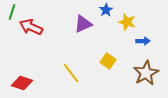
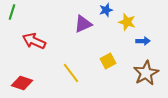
blue star: rotated 16 degrees clockwise
red arrow: moved 3 px right, 14 px down
yellow square: rotated 28 degrees clockwise
